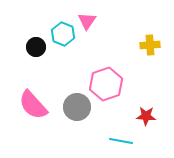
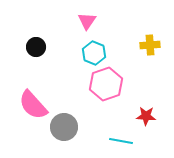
cyan hexagon: moved 31 px right, 19 px down
gray circle: moved 13 px left, 20 px down
